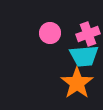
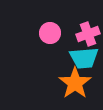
cyan trapezoid: moved 2 px down
orange star: moved 2 px left
